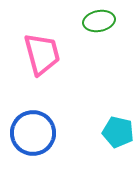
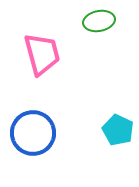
cyan pentagon: moved 2 px up; rotated 12 degrees clockwise
